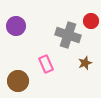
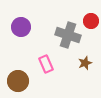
purple circle: moved 5 px right, 1 px down
